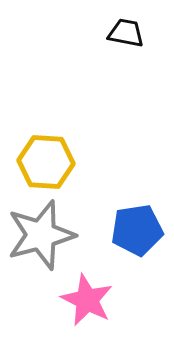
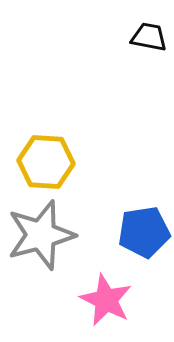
black trapezoid: moved 23 px right, 4 px down
blue pentagon: moved 7 px right, 2 px down
pink star: moved 19 px right
